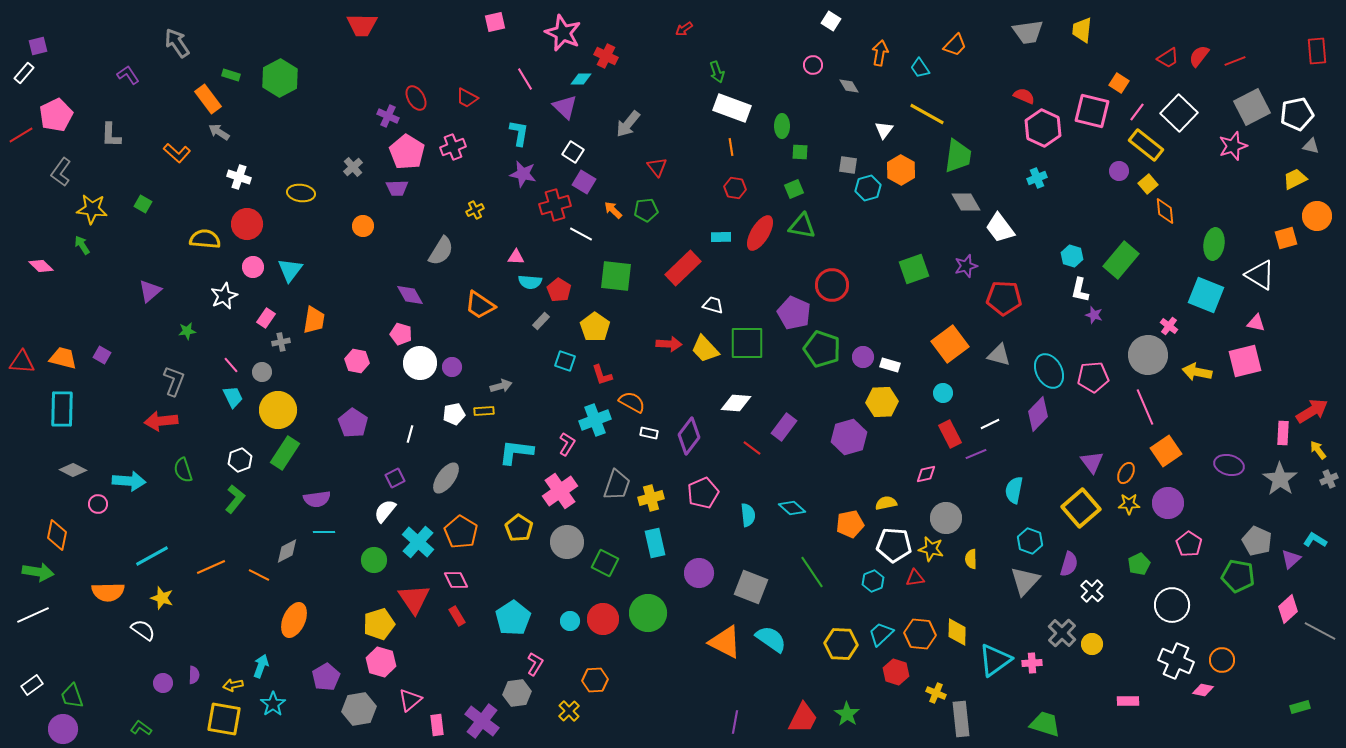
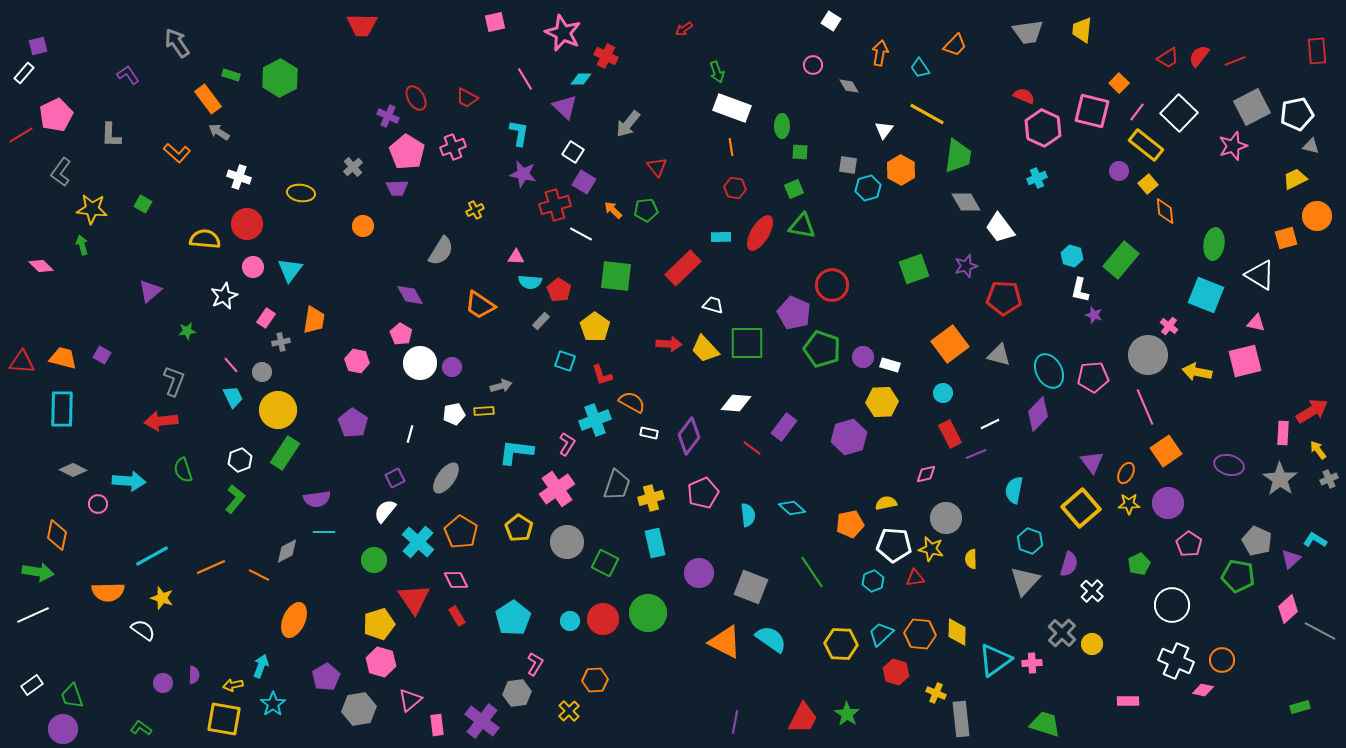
orange square at (1119, 83): rotated 12 degrees clockwise
green arrow at (82, 245): rotated 18 degrees clockwise
pink pentagon at (401, 334): rotated 15 degrees clockwise
pink cross at (560, 491): moved 3 px left, 2 px up
